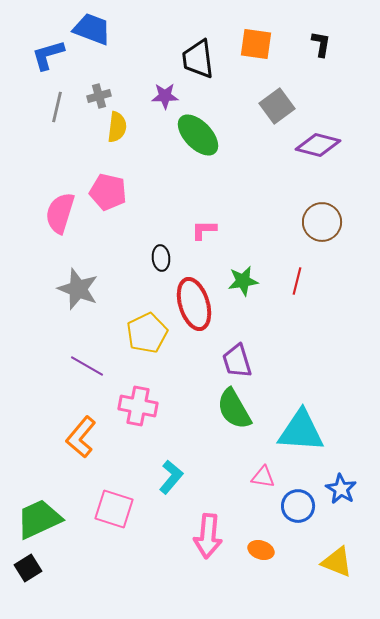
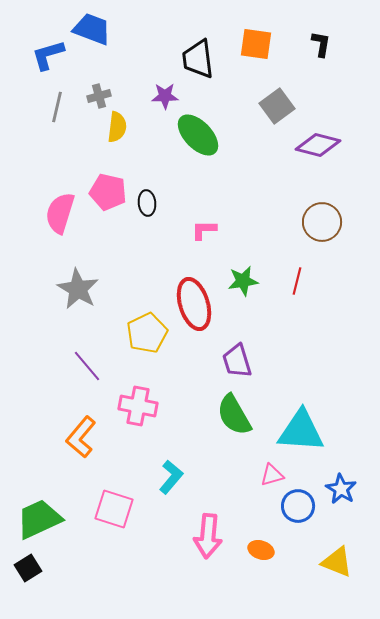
black ellipse: moved 14 px left, 55 px up
gray star: rotated 9 degrees clockwise
purple line: rotated 20 degrees clockwise
green semicircle: moved 6 px down
pink triangle: moved 9 px right, 2 px up; rotated 25 degrees counterclockwise
